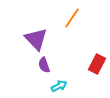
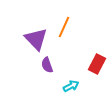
orange line: moved 8 px left, 9 px down; rotated 10 degrees counterclockwise
purple semicircle: moved 3 px right
cyan arrow: moved 12 px right
